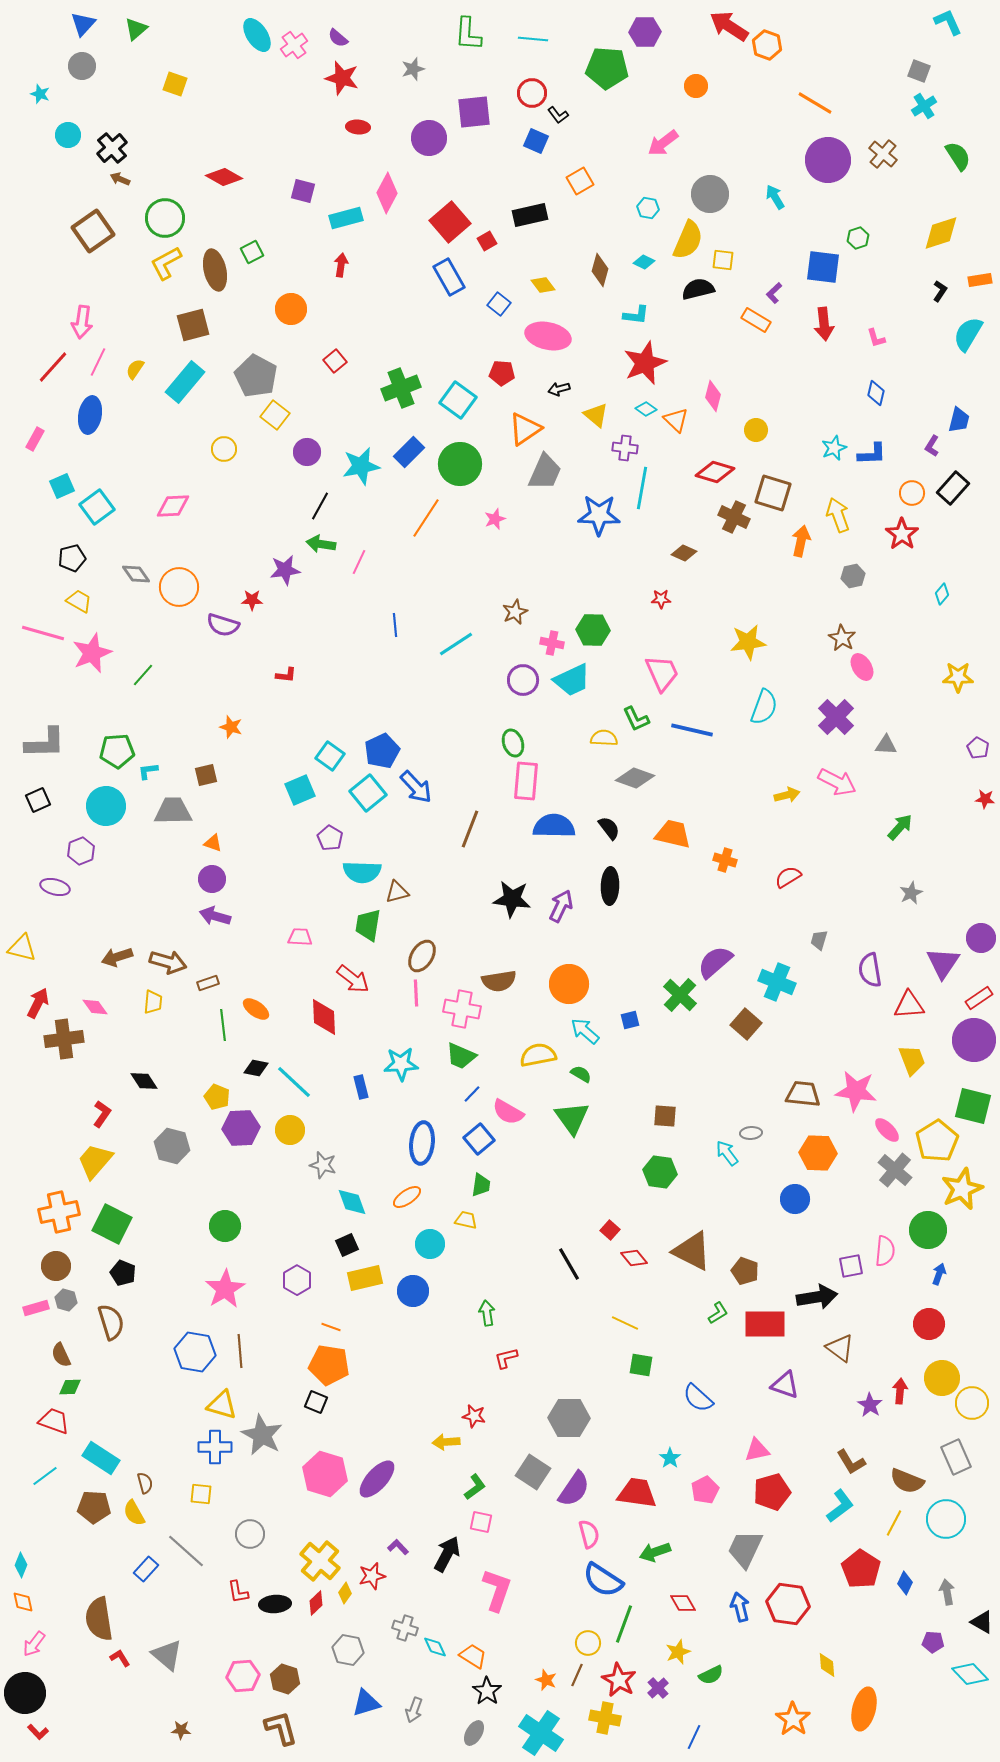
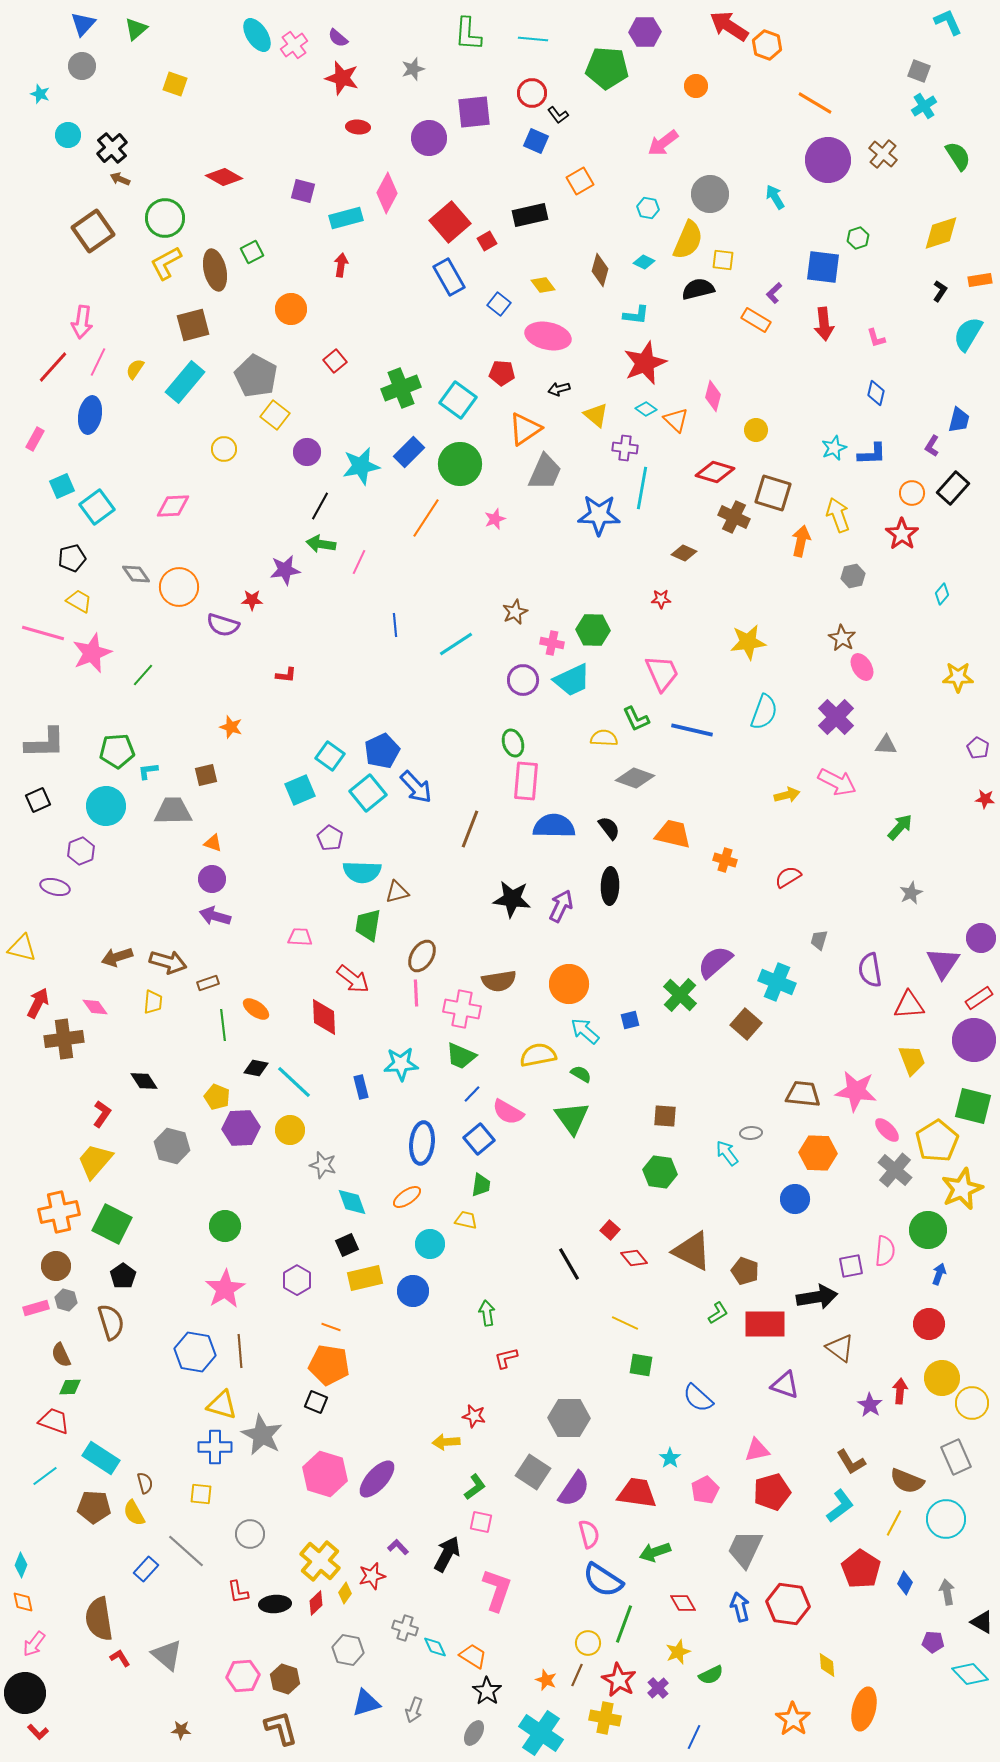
cyan semicircle at (764, 707): moved 5 px down
black pentagon at (123, 1273): moved 3 px down; rotated 15 degrees clockwise
